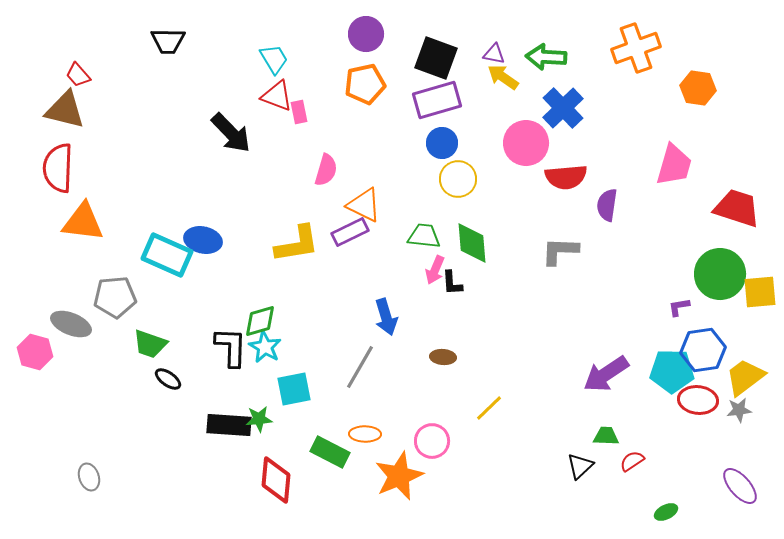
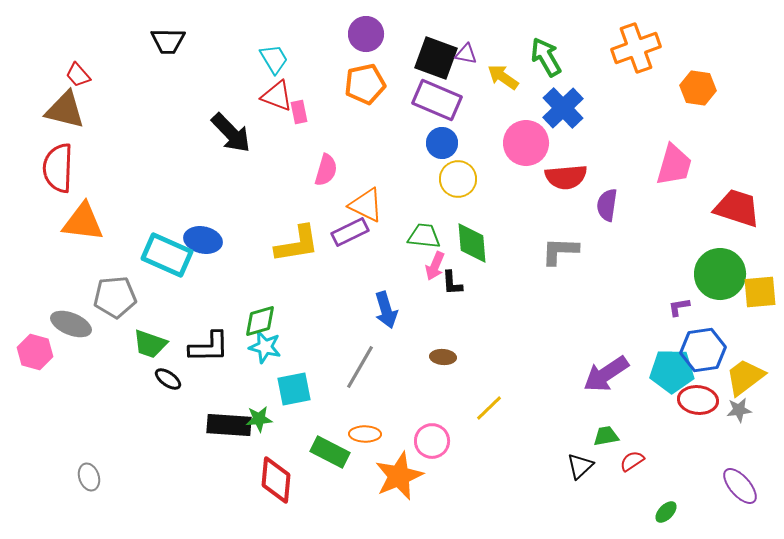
purple triangle at (494, 54): moved 28 px left
green arrow at (546, 57): rotated 57 degrees clockwise
purple rectangle at (437, 100): rotated 39 degrees clockwise
orange triangle at (364, 205): moved 2 px right
pink arrow at (435, 270): moved 4 px up
blue arrow at (386, 317): moved 7 px up
black L-shape at (231, 347): moved 22 px left; rotated 87 degrees clockwise
cyan star at (265, 347): rotated 16 degrees counterclockwise
green trapezoid at (606, 436): rotated 12 degrees counterclockwise
green ellipse at (666, 512): rotated 20 degrees counterclockwise
